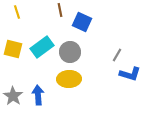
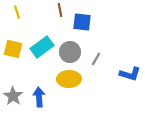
blue square: rotated 18 degrees counterclockwise
gray line: moved 21 px left, 4 px down
blue arrow: moved 1 px right, 2 px down
